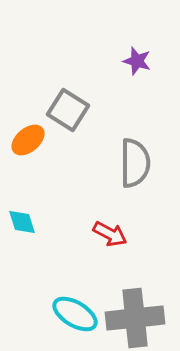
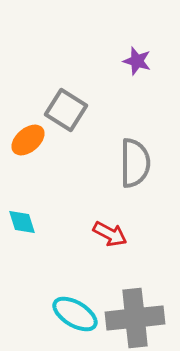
gray square: moved 2 px left
